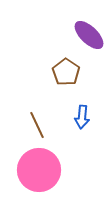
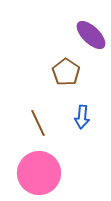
purple ellipse: moved 2 px right
brown line: moved 1 px right, 2 px up
pink circle: moved 3 px down
